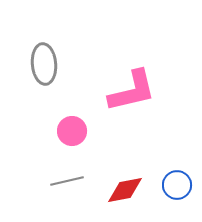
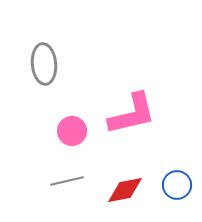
pink L-shape: moved 23 px down
